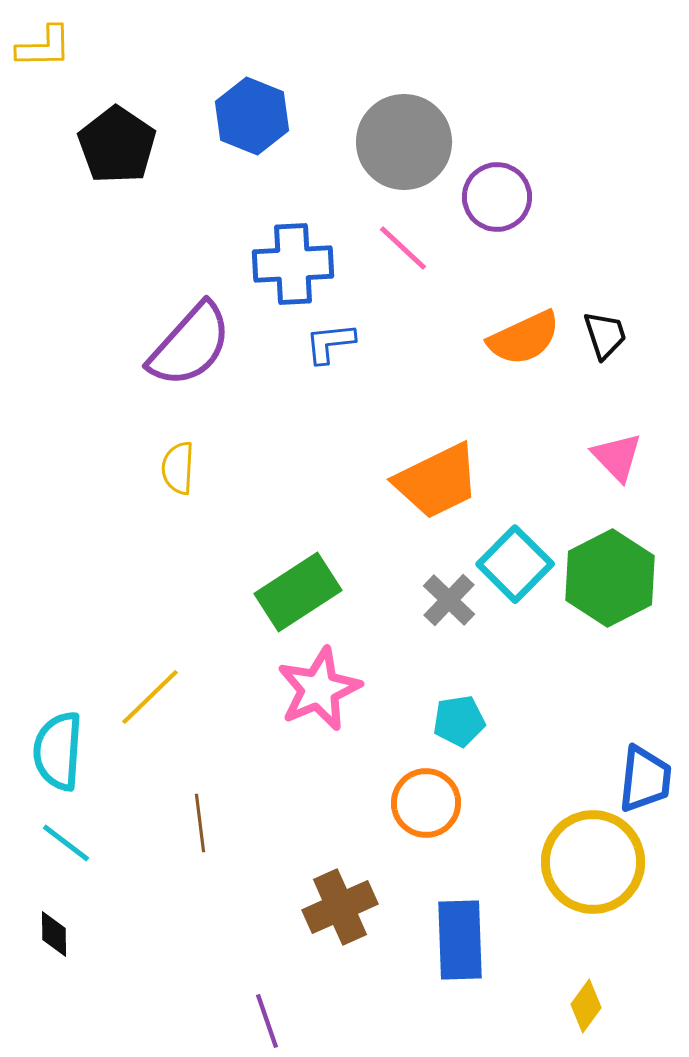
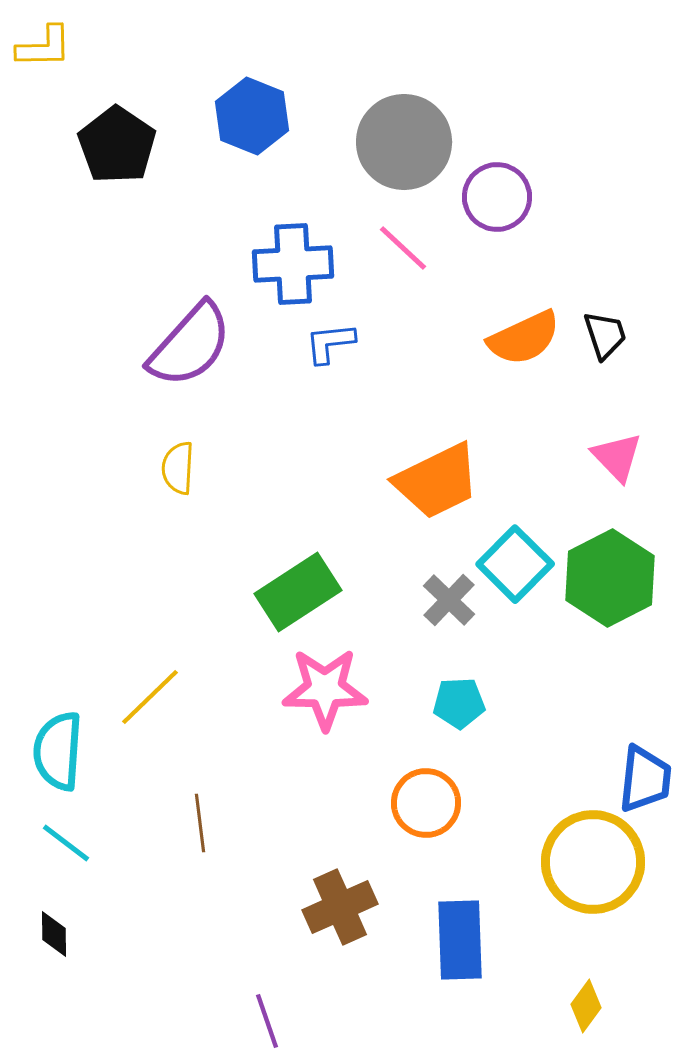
pink star: moved 6 px right; rotated 24 degrees clockwise
cyan pentagon: moved 18 px up; rotated 6 degrees clockwise
